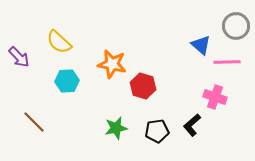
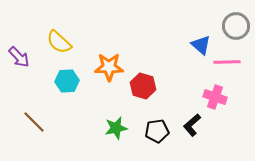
orange star: moved 3 px left, 3 px down; rotated 12 degrees counterclockwise
